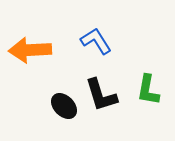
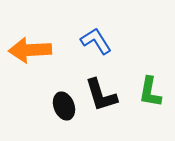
green L-shape: moved 2 px right, 2 px down
black ellipse: rotated 24 degrees clockwise
